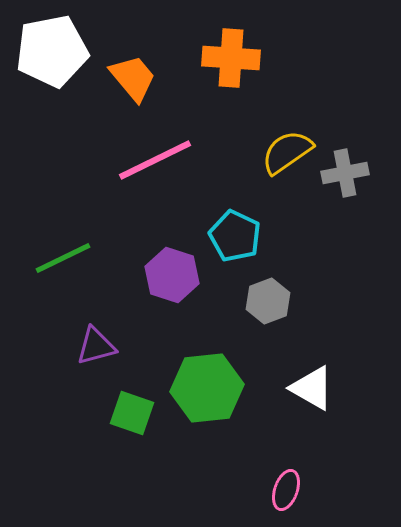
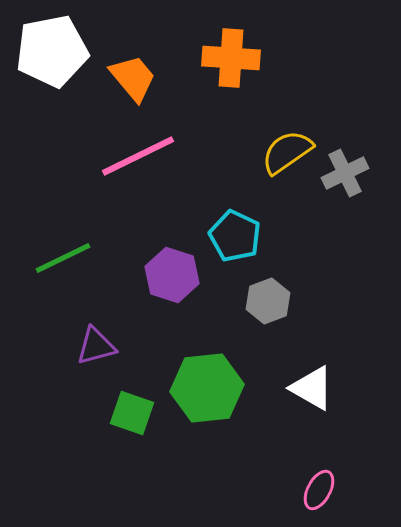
pink line: moved 17 px left, 4 px up
gray cross: rotated 15 degrees counterclockwise
pink ellipse: moved 33 px right; rotated 9 degrees clockwise
